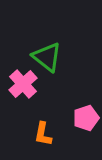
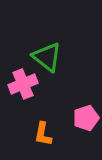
pink cross: rotated 20 degrees clockwise
